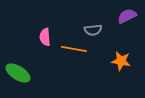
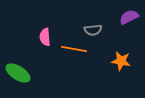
purple semicircle: moved 2 px right, 1 px down
